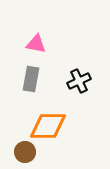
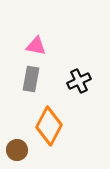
pink triangle: moved 2 px down
orange diamond: moved 1 px right; rotated 63 degrees counterclockwise
brown circle: moved 8 px left, 2 px up
